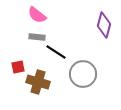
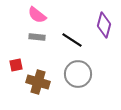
black line: moved 16 px right, 12 px up
red square: moved 2 px left, 2 px up
gray circle: moved 5 px left
